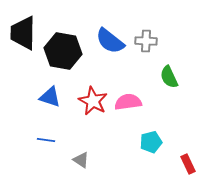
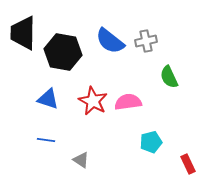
gray cross: rotated 15 degrees counterclockwise
black hexagon: moved 1 px down
blue triangle: moved 2 px left, 2 px down
